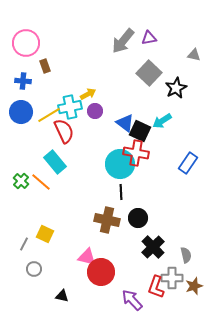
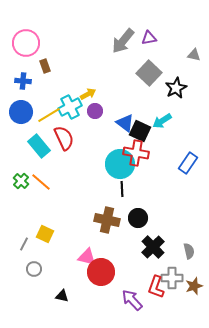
cyan cross: rotated 15 degrees counterclockwise
red semicircle: moved 7 px down
cyan rectangle: moved 16 px left, 16 px up
black line: moved 1 px right, 3 px up
gray semicircle: moved 3 px right, 4 px up
